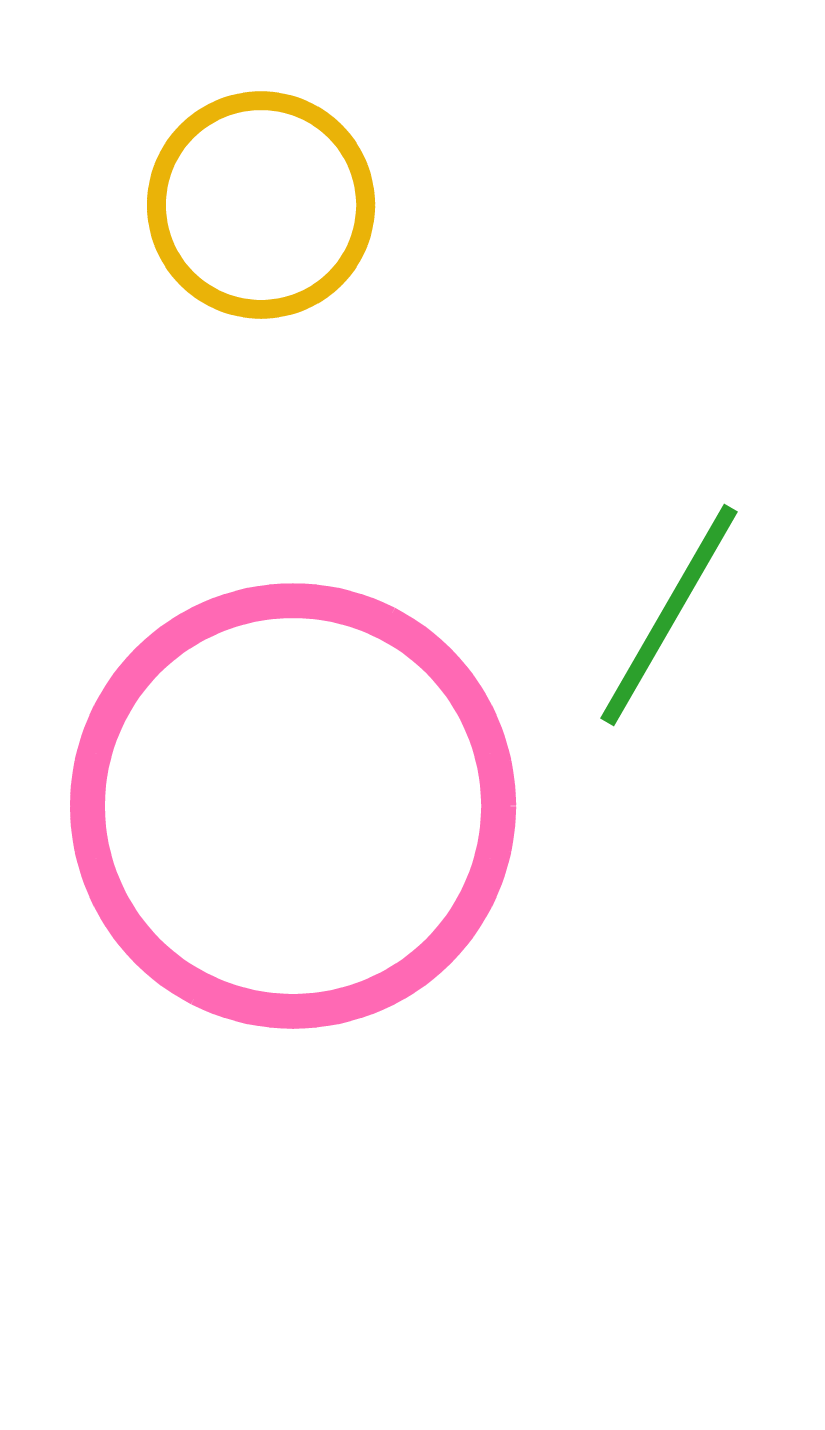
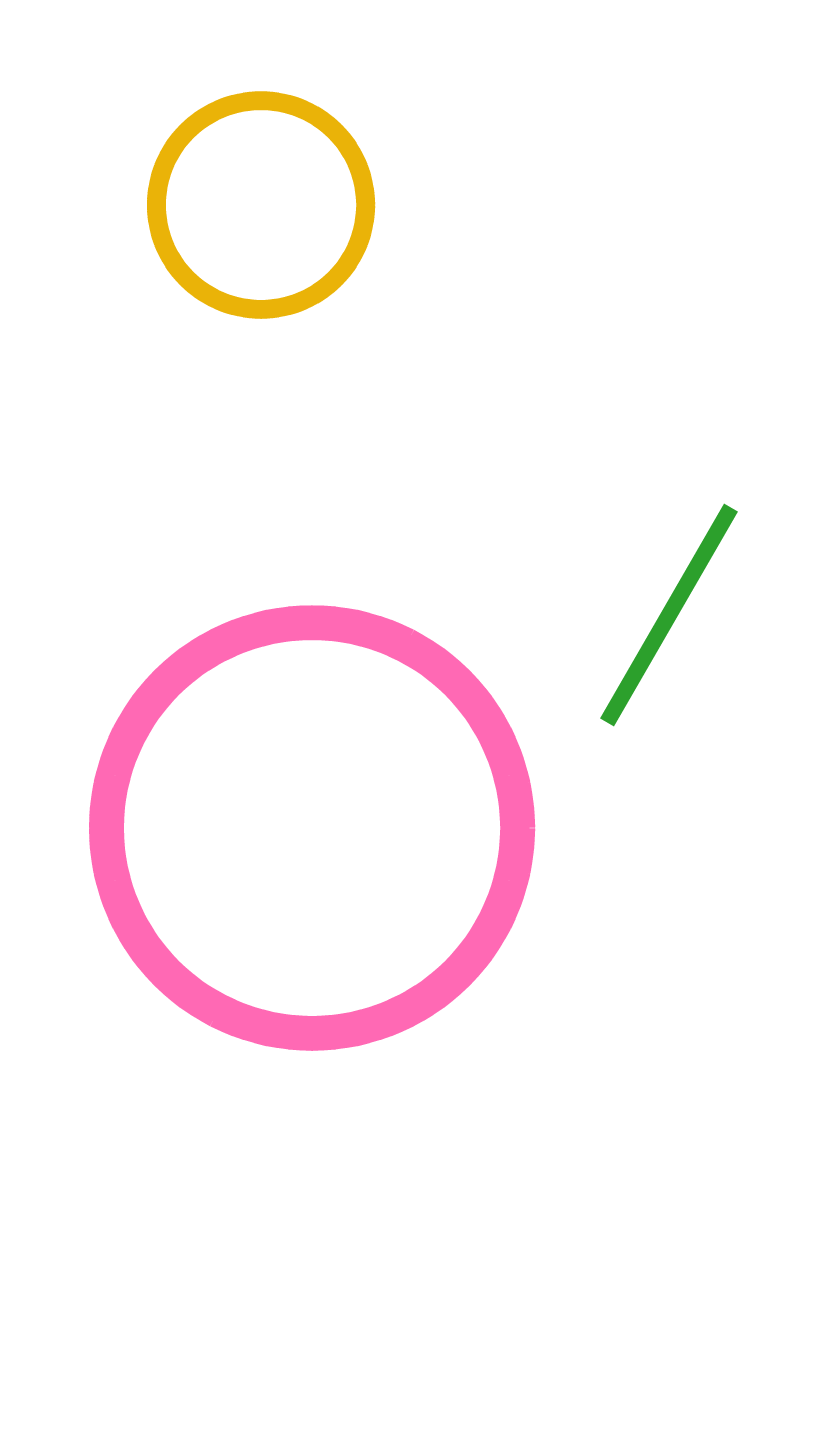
pink circle: moved 19 px right, 22 px down
